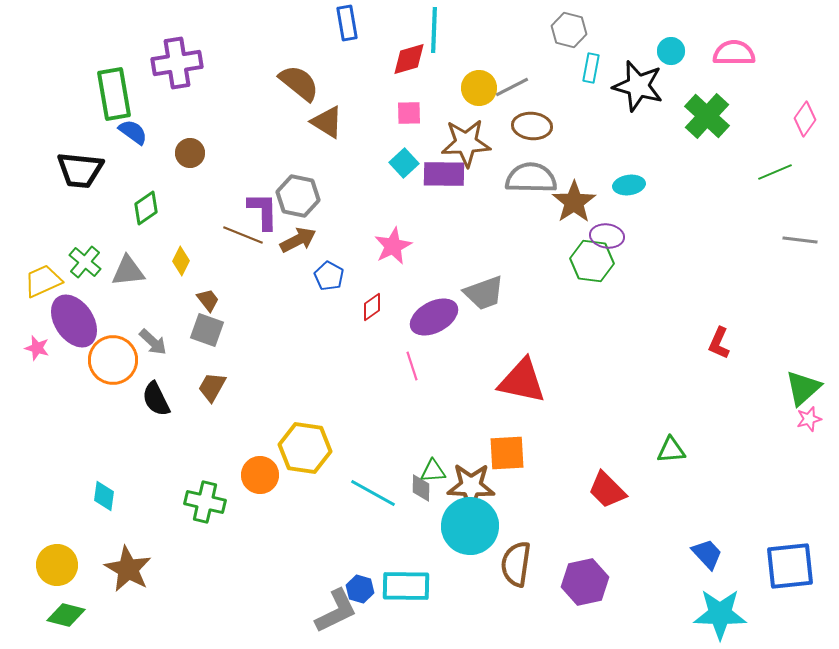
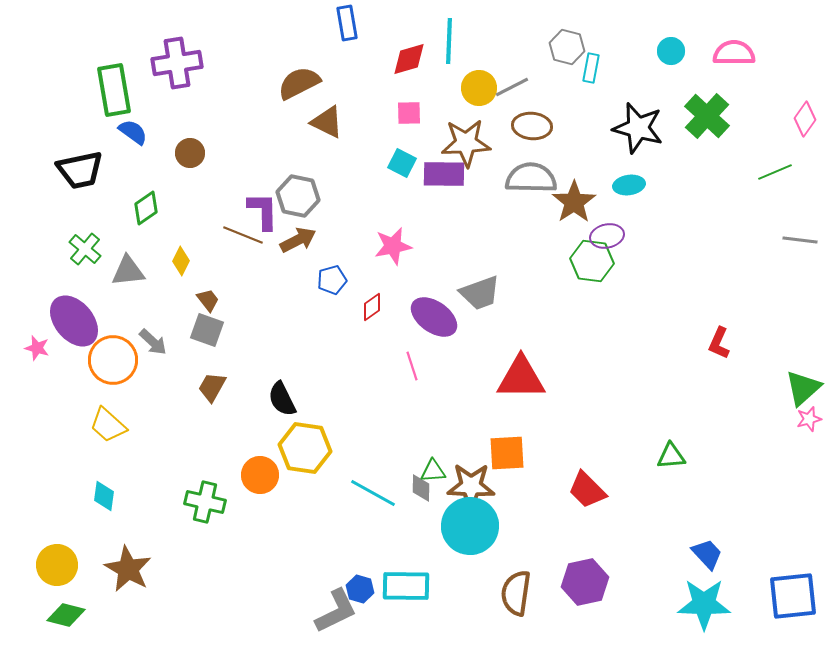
cyan line at (434, 30): moved 15 px right, 11 px down
gray hexagon at (569, 30): moved 2 px left, 17 px down
brown semicircle at (299, 83): rotated 66 degrees counterclockwise
black star at (638, 86): moved 42 px down
green rectangle at (114, 94): moved 4 px up
brown triangle at (327, 122): rotated 6 degrees counterclockwise
cyan square at (404, 163): moved 2 px left; rotated 20 degrees counterclockwise
black trapezoid at (80, 170): rotated 18 degrees counterclockwise
purple ellipse at (607, 236): rotated 20 degrees counterclockwise
pink star at (393, 246): rotated 15 degrees clockwise
green cross at (85, 262): moved 13 px up
blue pentagon at (329, 276): moved 3 px right, 4 px down; rotated 28 degrees clockwise
yellow trapezoid at (43, 281): moved 65 px right, 144 px down; rotated 114 degrees counterclockwise
gray trapezoid at (484, 293): moved 4 px left
purple ellipse at (434, 317): rotated 63 degrees clockwise
purple ellipse at (74, 321): rotated 6 degrees counterclockwise
red triangle at (522, 381): moved 1 px left, 3 px up; rotated 12 degrees counterclockwise
black semicircle at (156, 399): moved 126 px right
green triangle at (671, 450): moved 6 px down
red trapezoid at (607, 490): moved 20 px left
brown semicircle at (516, 564): moved 29 px down
blue square at (790, 566): moved 3 px right, 30 px down
cyan star at (720, 614): moved 16 px left, 10 px up
